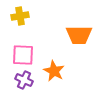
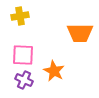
orange trapezoid: moved 1 px right, 2 px up
